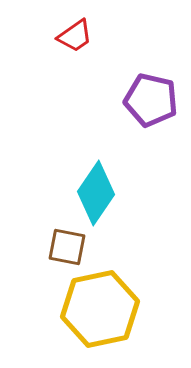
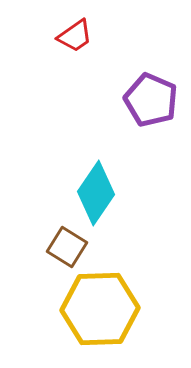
purple pentagon: rotated 10 degrees clockwise
brown square: rotated 21 degrees clockwise
yellow hexagon: rotated 10 degrees clockwise
